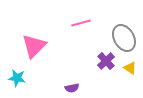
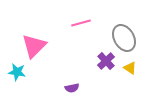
cyan star: moved 6 px up
